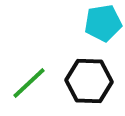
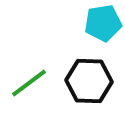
green line: rotated 6 degrees clockwise
